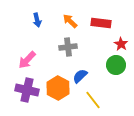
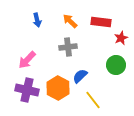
red rectangle: moved 1 px up
red star: moved 6 px up; rotated 16 degrees clockwise
